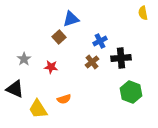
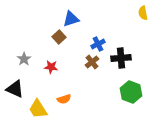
blue cross: moved 2 px left, 3 px down
